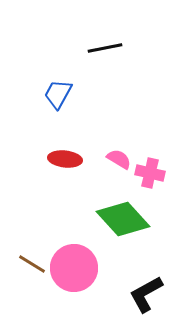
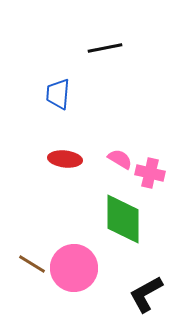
blue trapezoid: rotated 24 degrees counterclockwise
pink semicircle: moved 1 px right
green diamond: rotated 42 degrees clockwise
